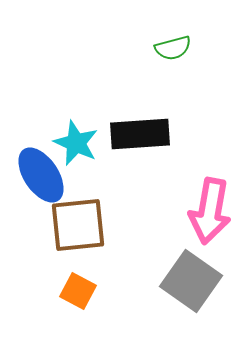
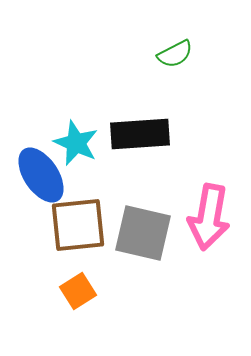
green semicircle: moved 2 px right, 6 px down; rotated 12 degrees counterclockwise
pink arrow: moved 1 px left, 6 px down
gray square: moved 48 px left, 48 px up; rotated 22 degrees counterclockwise
orange square: rotated 30 degrees clockwise
